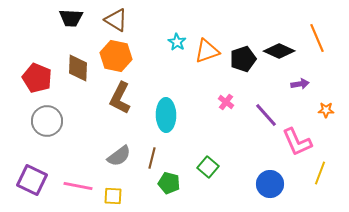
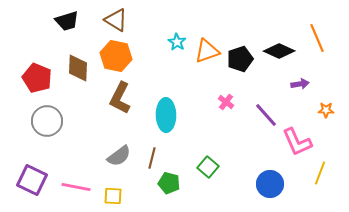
black trapezoid: moved 4 px left, 3 px down; rotated 20 degrees counterclockwise
black pentagon: moved 3 px left
pink line: moved 2 px left, 1 px down
